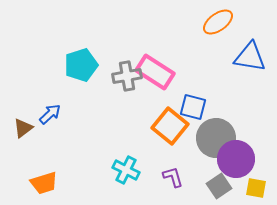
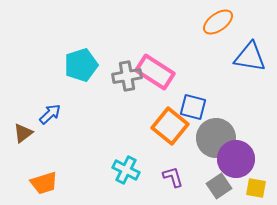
brown triangle: moved 5 px down
